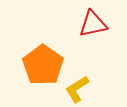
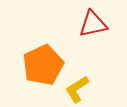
orange pentagon: rotated 12 degrees clockwise
